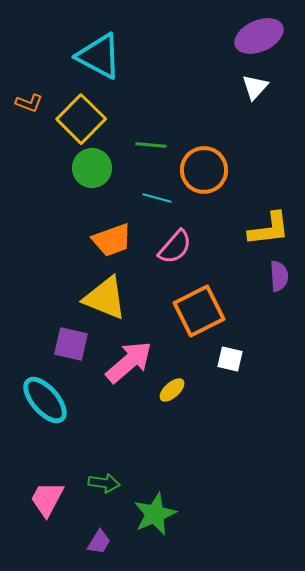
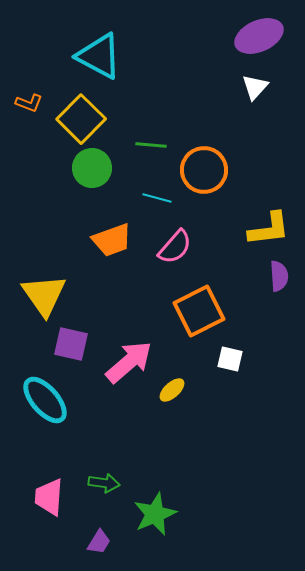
yellow triangle: moved 61 px left, 3 px up; rotated 33 degrees clockwise
pink trapezoid: moved 2 px right, 2 px up; rotated 24 degrees counterclockwise
